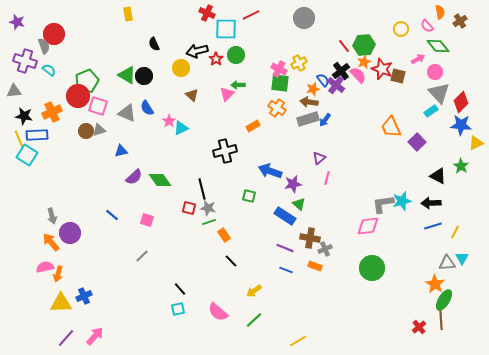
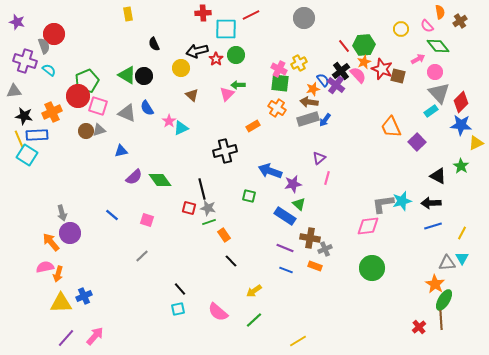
red cross at (207, 13): moved 4 px left; rotated 28 degrees counterclockwise
gray arrow at (52, 216): moved 10 px right, 3 px up
yellow line at (455, 232): moved 7 px right, 1 px down
